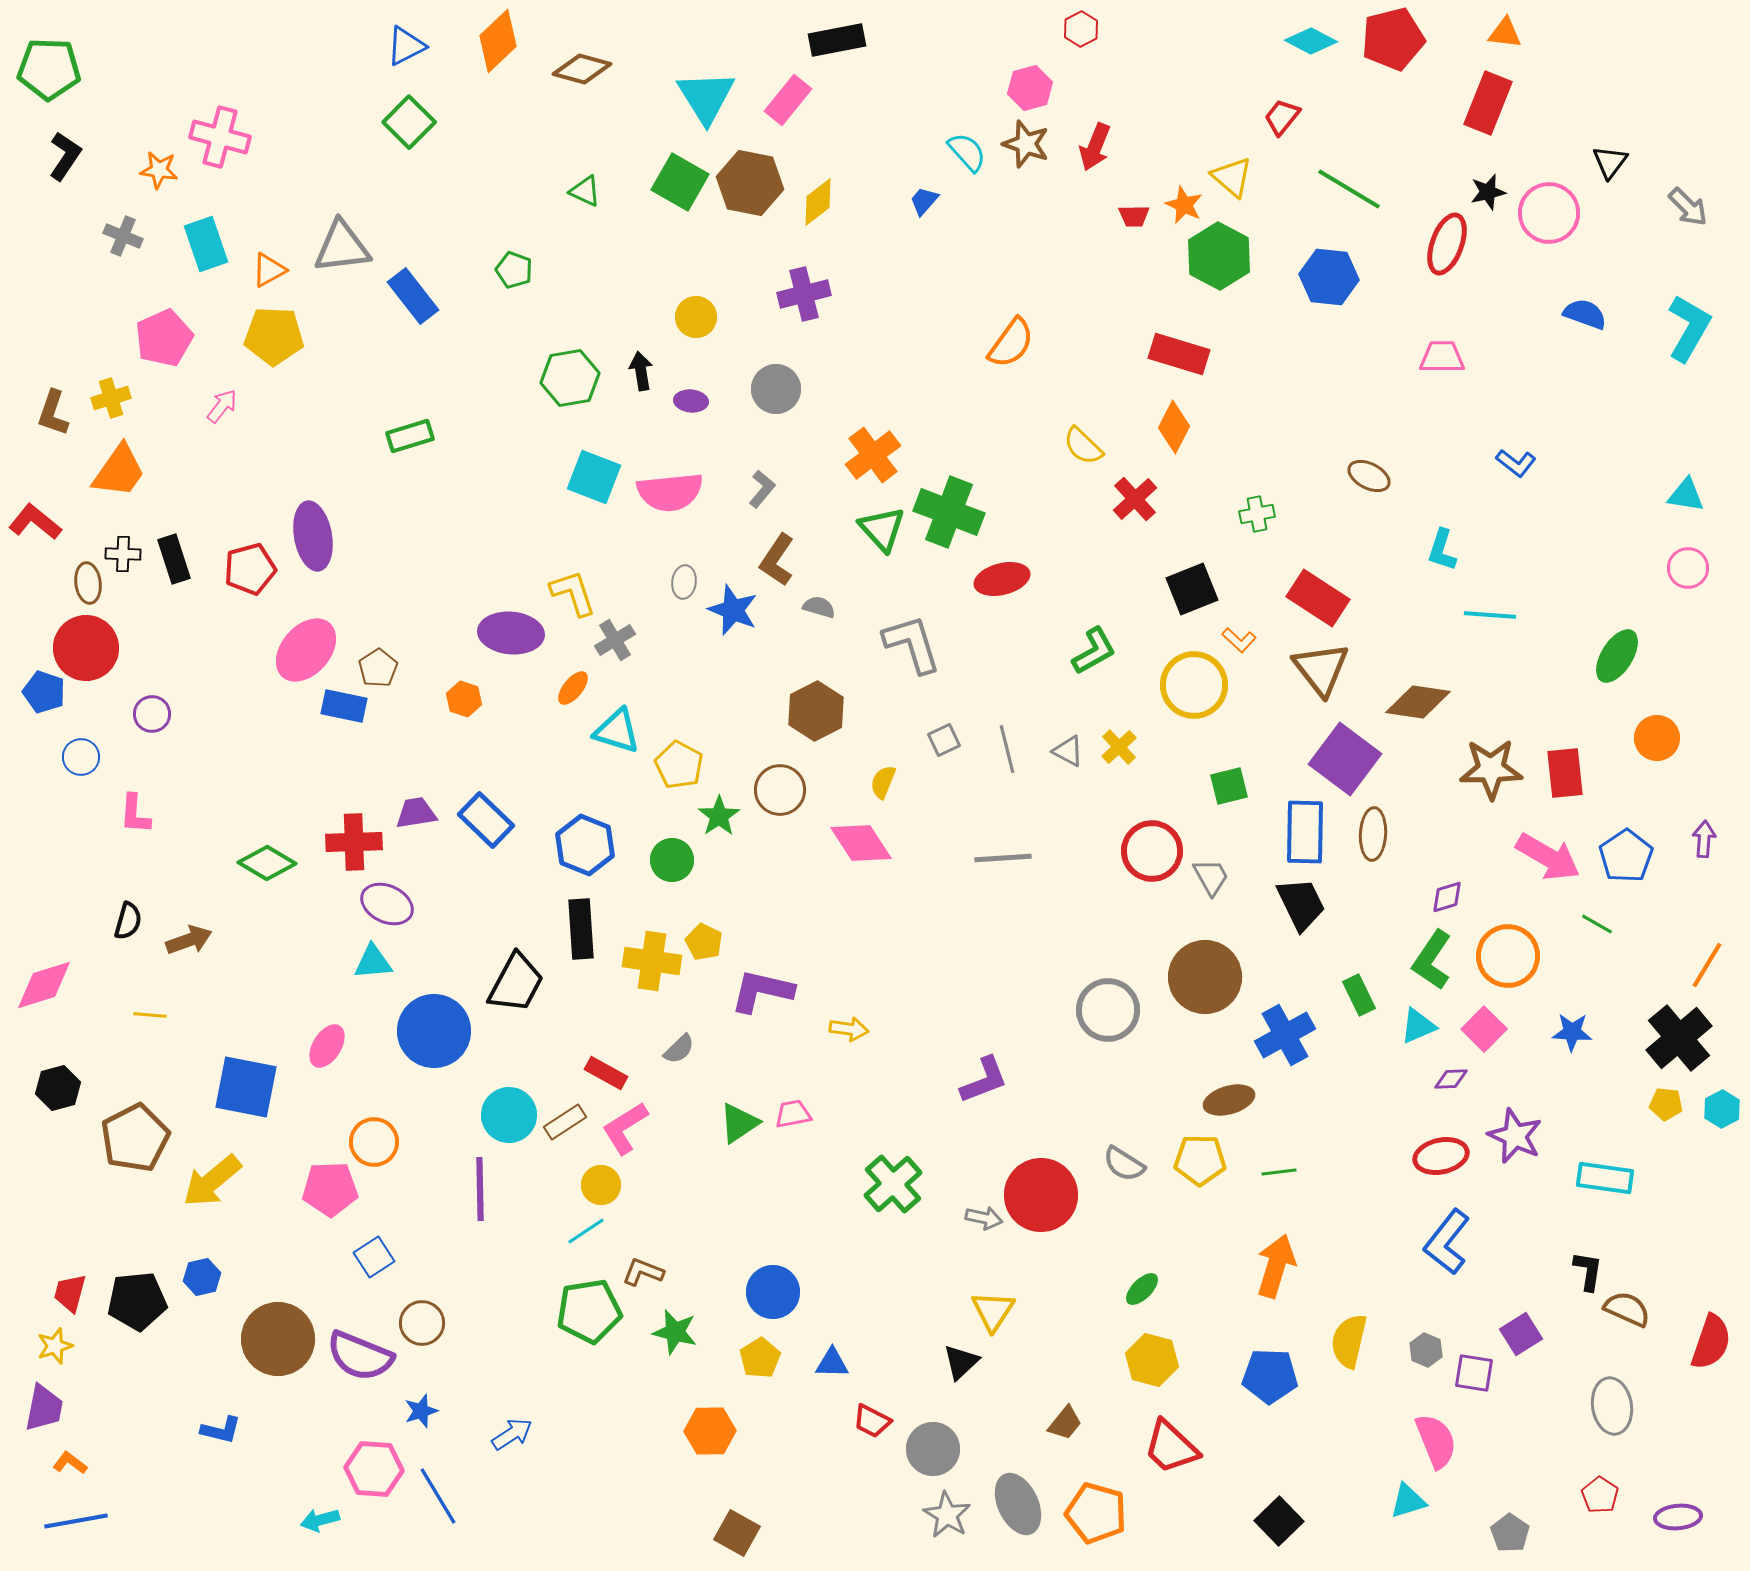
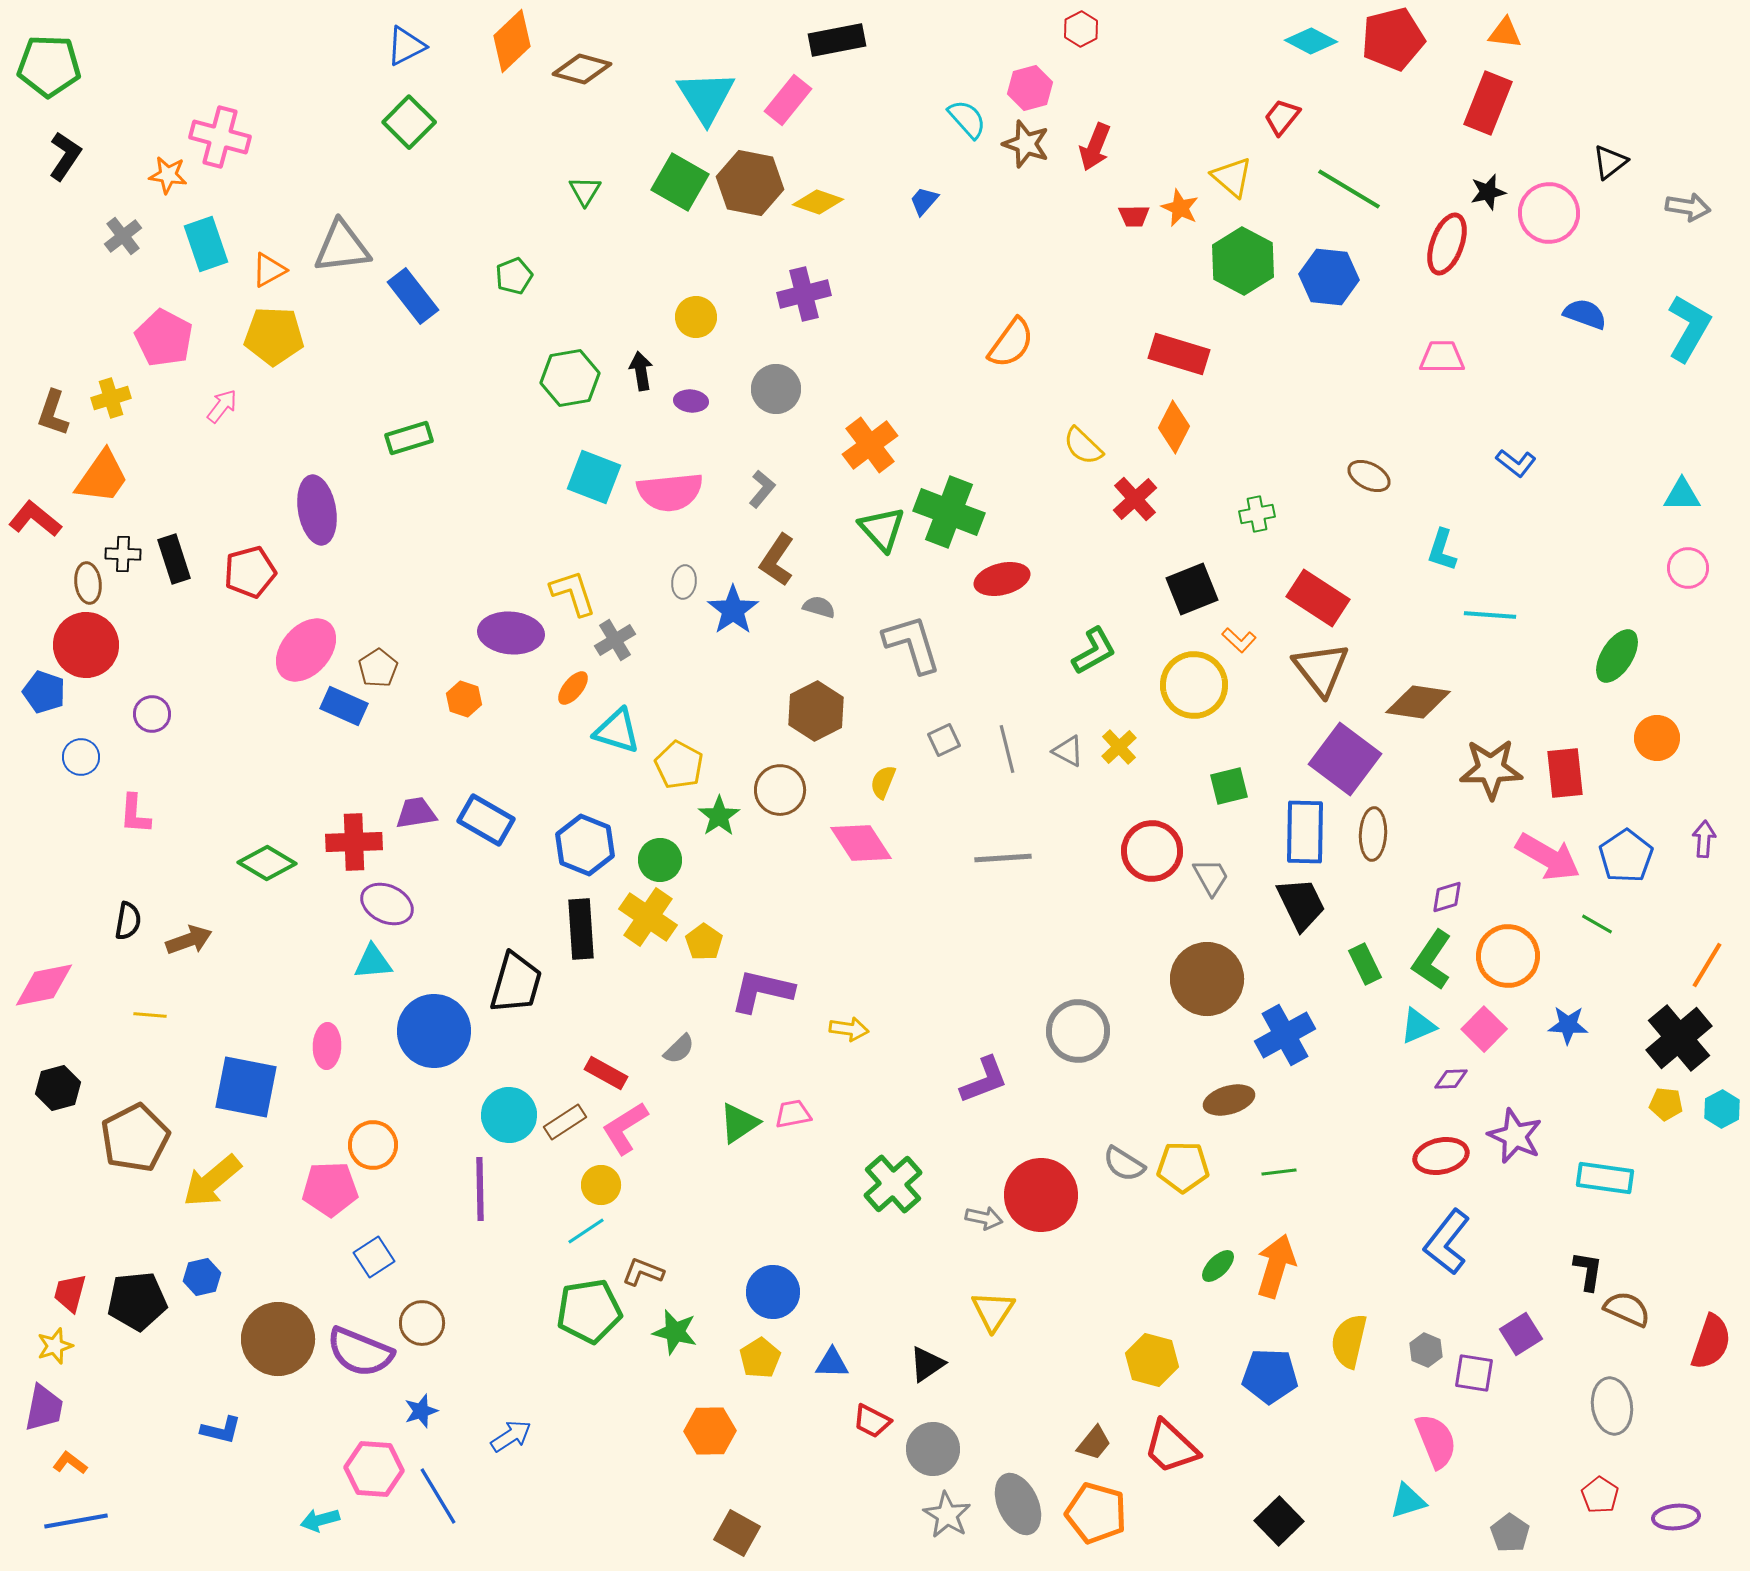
orange diamond at (498, 41): moved 14 px right
green pentagon at (49, 69): moved 3 px up
cyan semicircle at (967, 152): moved 33 px up
black triangle at (1610, 162): rotated 15 degrees clockwise
orange star at (159, 170): moved 9 px right, 5 px down
green triangle at (585, 191): rotated 36 degrees clockwise
yellow diamond at (818, 202): rotated 57 degrees clockwise
orange star at (1184, 205): moved 4 px left, 3 px down
gray arrow at (1688, 207): rotated 36 degrees counterclockwise
gray cross at (123, 236): rotated 30 degrees clockwise
green hexagon at (1219, 256): moved 24 px right, 5 px down
green pentagon at (514, 270): moved 6 px down; rotated 30 degrees clockwise
pink pentagon at (164, 338): rotated 20 degrees counterclockwise
green rectangle at (410, 436): moved 1 px left, 2 px down
orange cross at (873, 455): moved 3 px left, 10 px up
orange trapezoid at (119, 471): moved 17 px left, 6 px down
cyan triangle at (1686, 495): moved 4 px left; rotated 9 degrees counterclockwise
red L-shape at (35, 522): moved 3 px up
purple ellipse at (313, 536): moved 4 px right, 26 px up
red pentagon at (250, 569): moved 3 px down
blue star at (733, 610): rotated 15 degrees clockwise
red circle at (86, 648): moved 3 px up
blue rectangle at (344, 706): rotated 12 degrees clockwise
blue rectangle at (486, 820): rotated 14 degrees counterclockwise
green circle at (672, 860): moved 12 px left
black semicircle at (128, 921): rotated 6 degrees counterclockwise
yellow pentagon at (704, 942): rotated 9 degrees clockwise
yellow cross at (652, 961): moved 4 px left, 44 px up; rotated 26 degrees clockwise
brown circle at (1205, 977): moved 2 px right, 2 px down
black trapezoid at (516, 983): rotated 12 degrees counterclockwise
pink diamond at (44, 985): rotated 6 degrees clockwise
green rectangle at (1359, 995): moved 6 px right, 31 px up
gray circle at (1108, 1010): moved 30 px left, 21 px down
blue star at (1572, 1032): moved 4 px left, 7 px up
pink ellipse at (327, 1046): rotated 30 degrees counterclockwise
orange circle at (374, 1142): moved 1 px left, 3 px down
yellow pentagon at (1200, 1160): moved 17 px left, 7 px down
green ellipse at (1142, 1289): moved 76 px right, 23 px up
purple semicircle at (360, 1356): moved 4 px up
black triangle at (961, 1362): moved 34 px left, 2 px down; rotated 9 degrees clockwise
brown trapezoid at (1065, 1423): moved 29 px right, 20 px down
blue arrow at (512, 1434): moved 1 px left, 2 px down
purple ellipse at (1678, 1517): moved 2 px left
